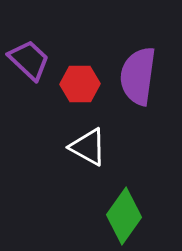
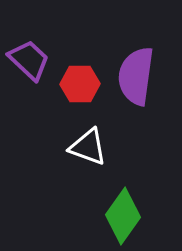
purple semicircle: moved 2 px left
white triangle: rotated 9 degrees counterclockwise
green diamond: moved 1 px left
